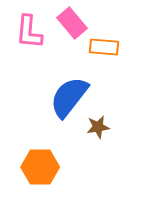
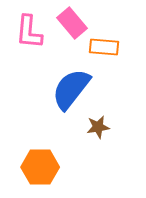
blue semicircle: moved 2 px right, 8 px up
